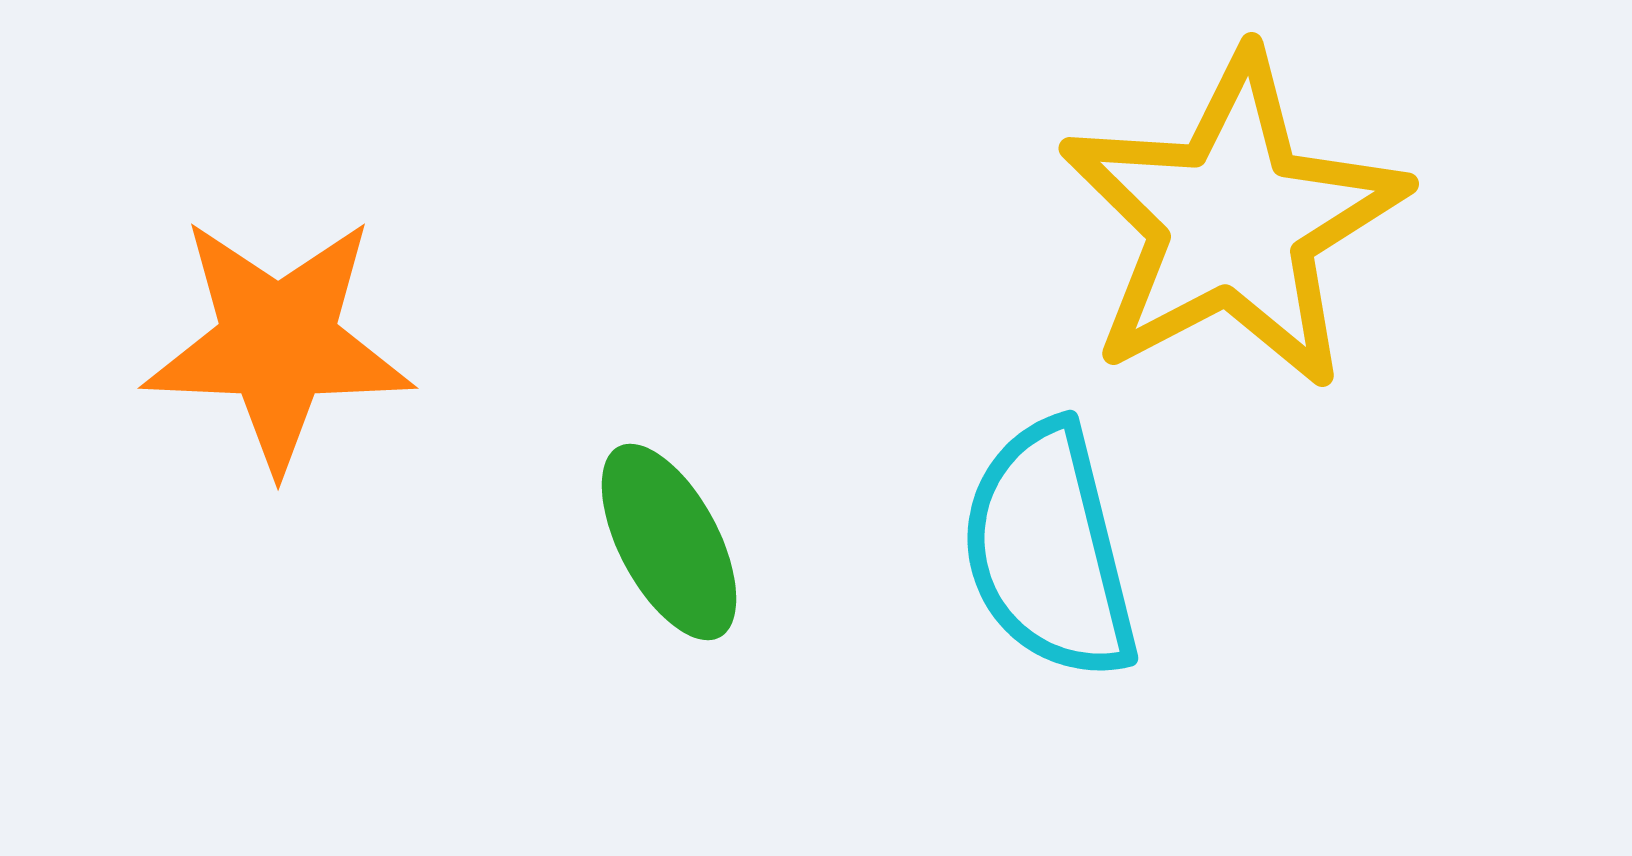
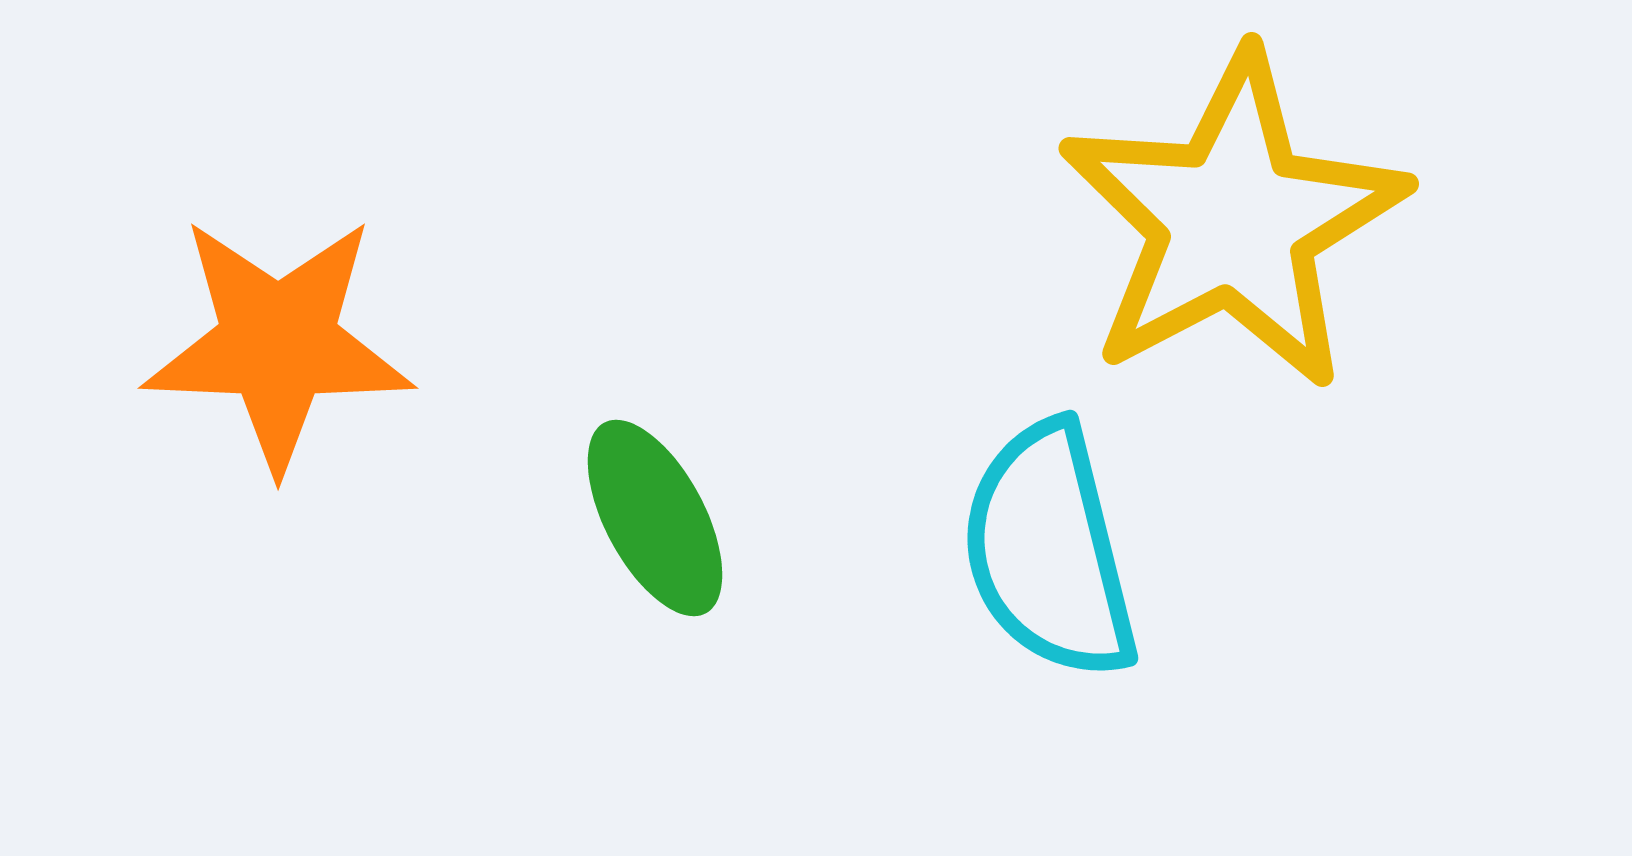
green ellipse: moved 14 px left, 24 px up
